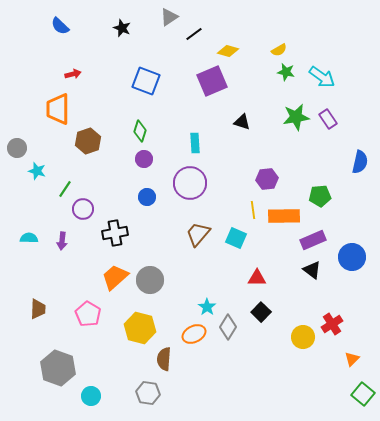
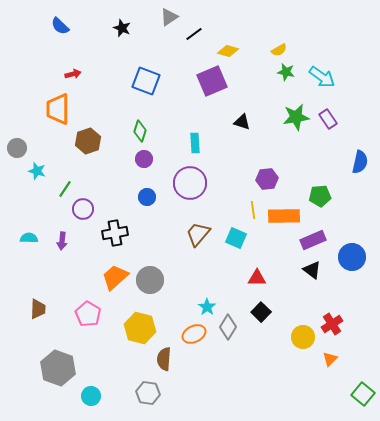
orange triangle at (352, 359): moved 22 px left
